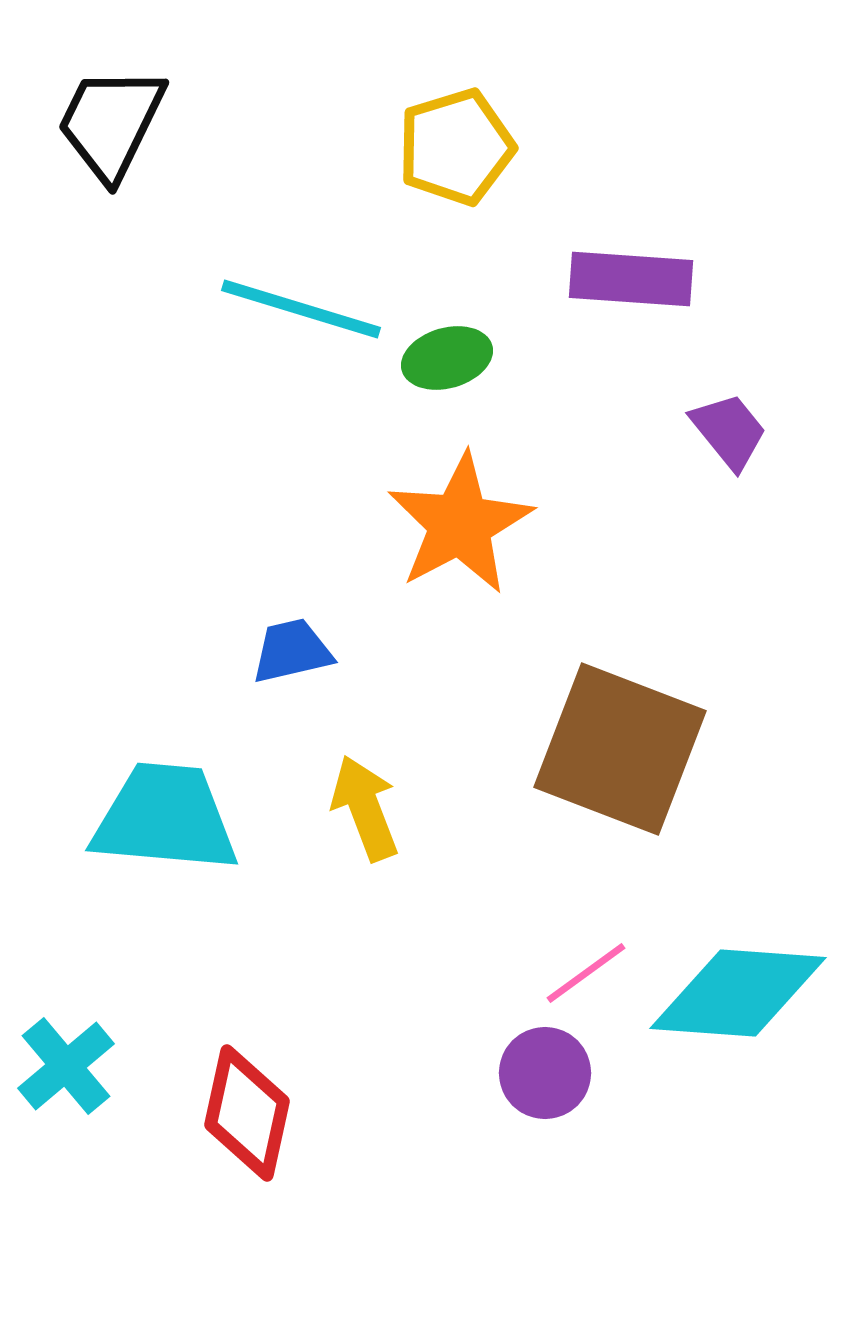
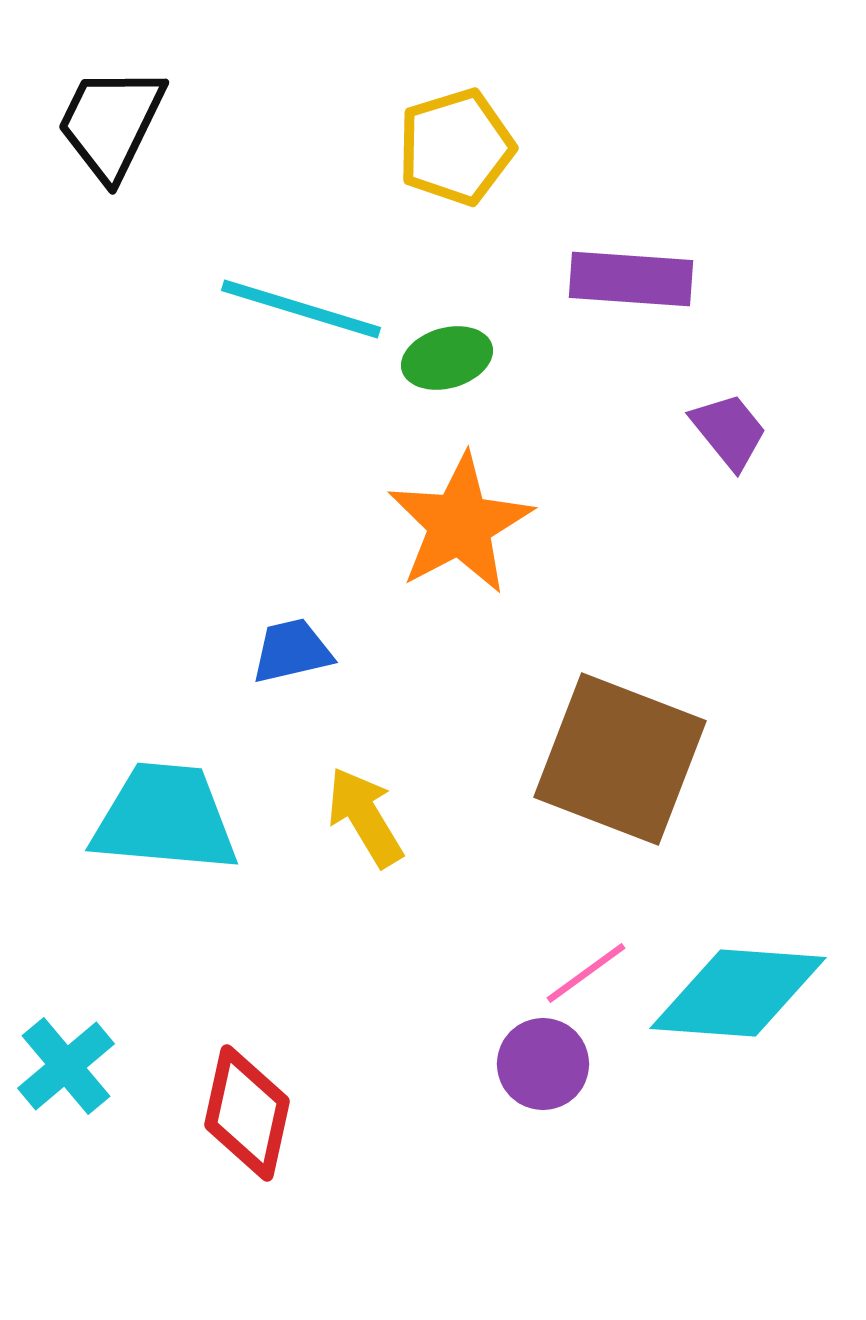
brown square: moved 10 px down
yellow arrow: moved 9 px down; rotated 10 degrees counterclockwise
purple circle: moved 2 px left, 9 px up
